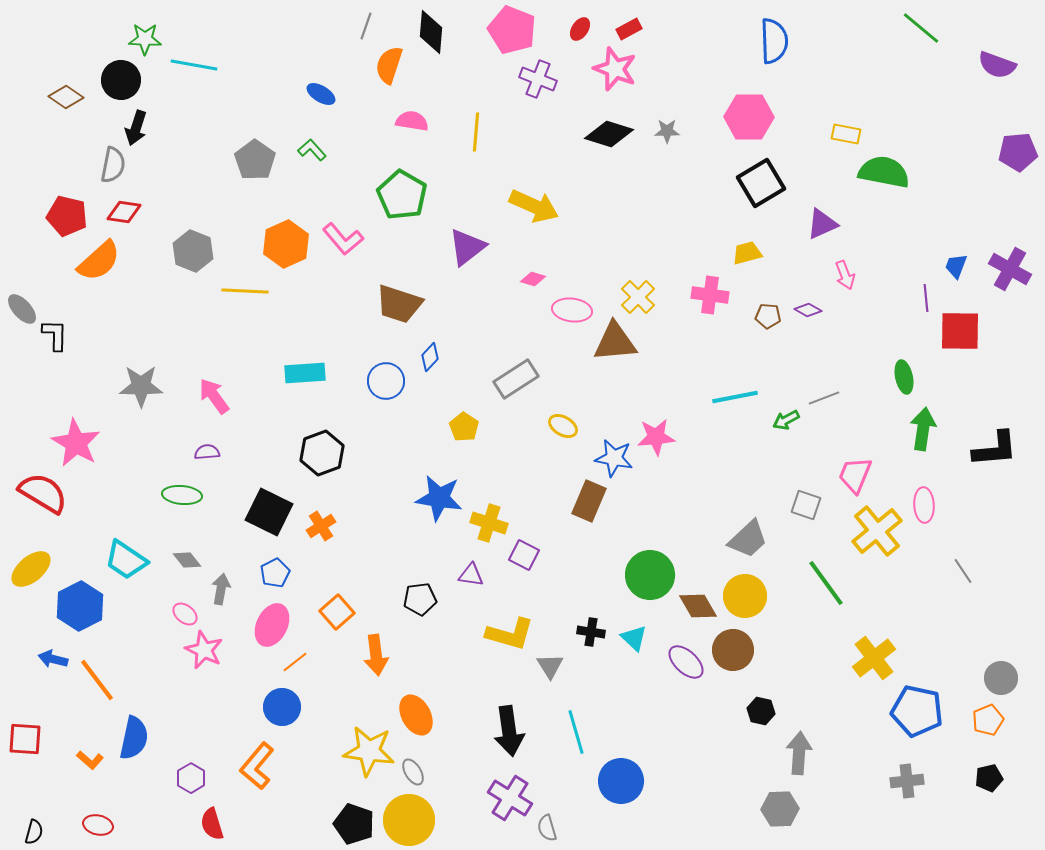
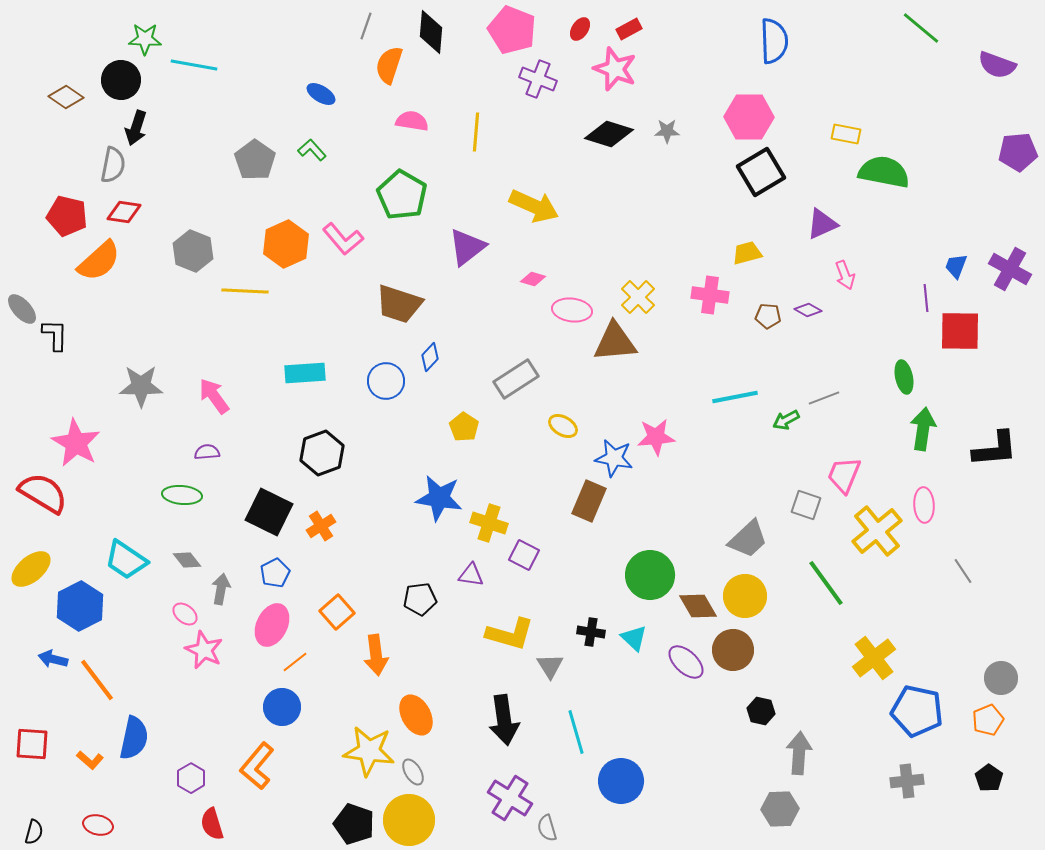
black square at (761, 183): moved 11 px up
pink trapezoid at (855, 475): moved 11 px left
black arrow at (509, 731): moved 5 px left, 11 px up
red square at (25, 739): moved 7 px right, 5 px down
black pentagon at (989, 778): rotated 24 degrees counterclockwise
